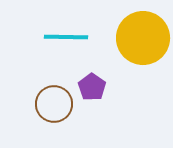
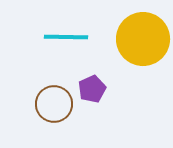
yellow circle: moved 1 px down
purple pentagon: moved 2 px down; rotated 12 degrees clockwise
